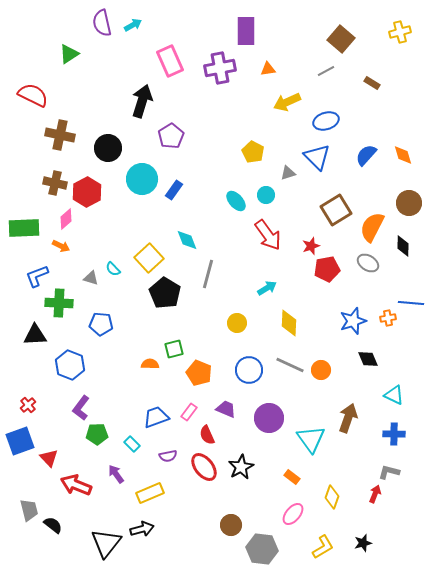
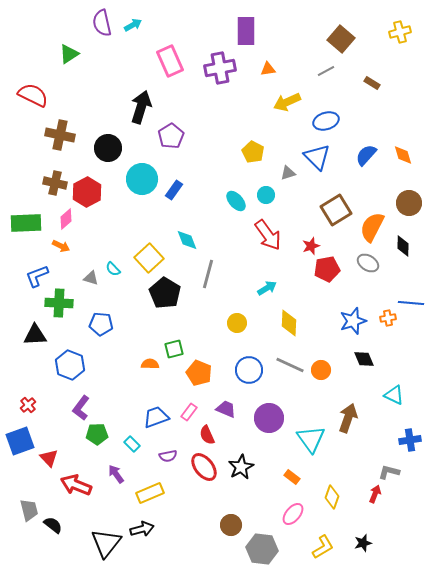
black arrow at (142, 101): moved 1 px left, 6 px down
green rectangle at (24, 228): moved 2 px right, 5 px up
black diamond at (368, 359): moved 4 px left
blue cross at (394, 434): moved 16 px right, 6 px down; rotated 10 degrees counterclockwise
